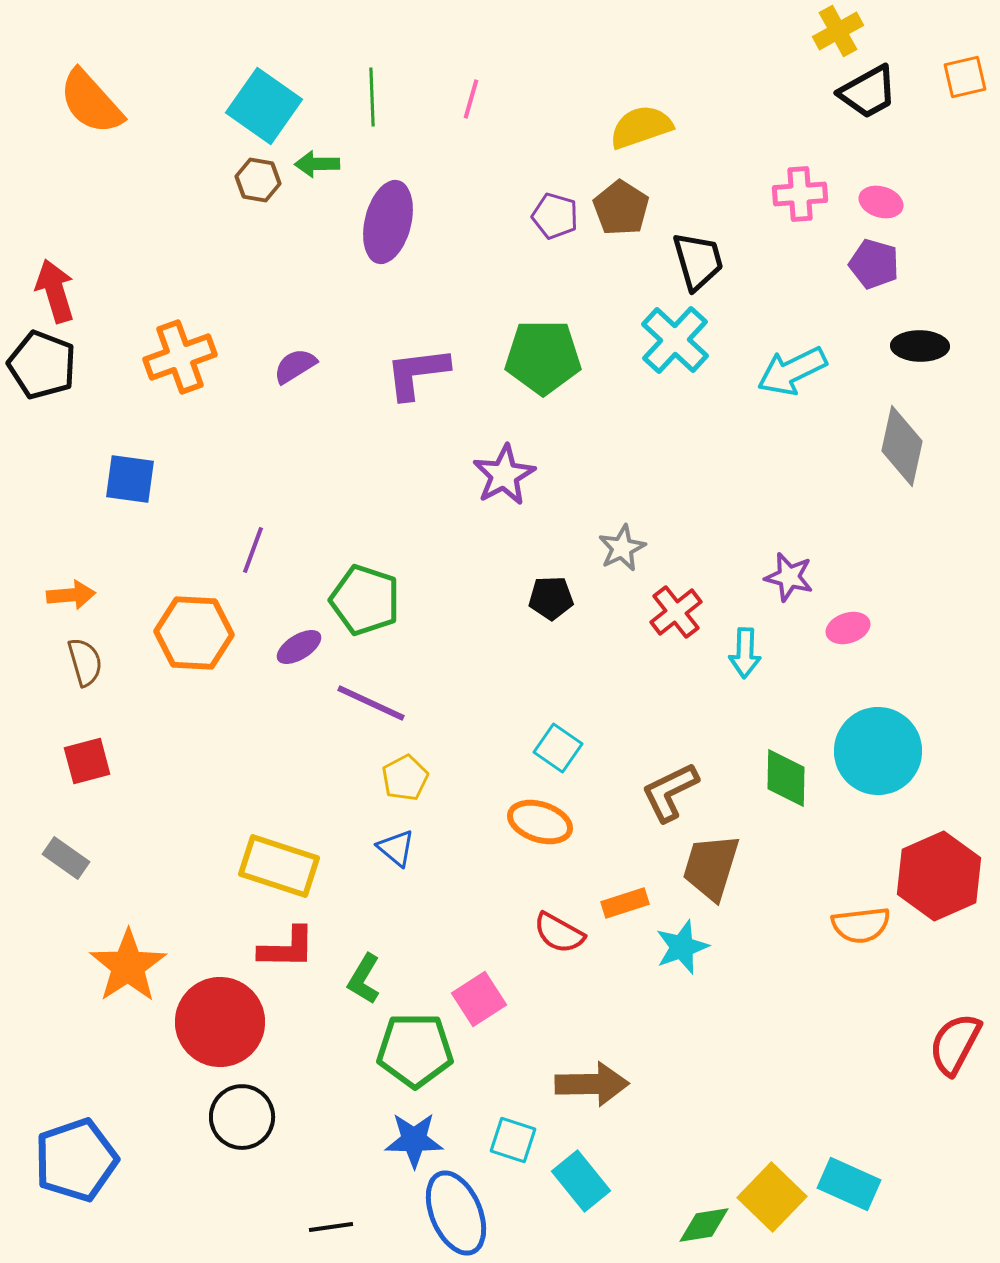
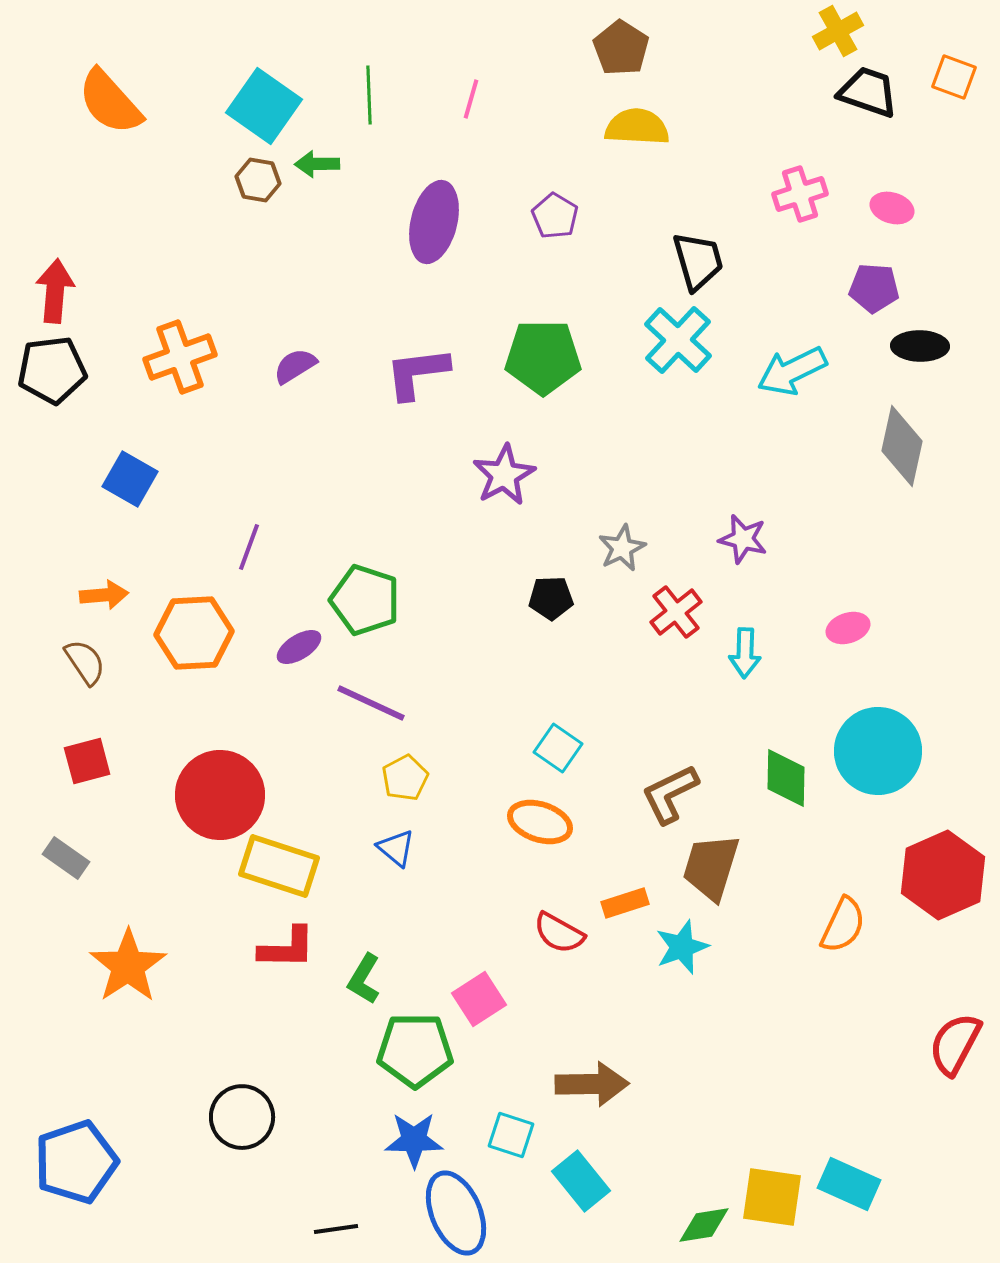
orange square at (965, 77): moved 11 px left; rotated 33 degrees clockwise
black trapezoid at (868, 92): rotated 132 degrees counterclockwise
green line at (372, 97): moved 3 px left, 2 px up
orange semicircle at (91, 102): moved 19 px right
yellow semicircle at (641, 127): moved 4 px left; rotated 22 degrees clockwise
pink cross at (800, 194): rotated 14 degrees counterclockwise
pink ellipse at (881, 202): moved 11 px right, 6 px down
brown pentagon at (621, 208): moved 160 px up
purple pentagon at (555, 216): rotated 15 degrees clockwise
purple ellipse at (388, 222): moved 46 px right
purple pentagon at (874, 264): moved 24 px down; rotated 12 degrees counterclockwise
red arrow at (55, 291): rotated 22 degrees clockwise
cyan cross at (675, 340): moved 3 px right
black pentagon at (42, 365): moved 10 px right, 5 px down; rotated 28 degrees counterclockwise
blue square at (130, 479): rotated 22 degrees clockwise
purple line at (253, 550): moved 4 px left, 3 px up
purple star at (789, 577): moved 46 px left, 38 px up
orange arrow at (71, 595): moved 33 px right
orange hexagon at (194, 633): rotated 6 degrees counterclockwise
brown semicircle at (85, 662): rotated 18 degrees counterclockwise
brown L-shape at (670, 792): moved 2 px down
red hexagon at (939, 876): moved 4 px right, 1 px up
orange semicircle at (861, 925): moved 18 px left; rotated 58 degrees counterclockwise
red circle at (220, 1022): moved 227 px up
cyan square at (513, 1140): moved 2 px left, 5 px up
blue pentagon at (76, 1160): moved 2 px down
yellow square at (772, 1197): rotated 36 degrees counterclockwise
black line at (331, 1227): moved 5 px right, 2 px down
